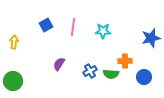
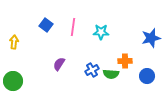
blue square: rotated 24 degrees counterclockwise
cyan star: moved 2 px left, 1 px down
blue cross: moved 2 px right, 1 px up
blue circle: moved 3 px right, 1 px up
